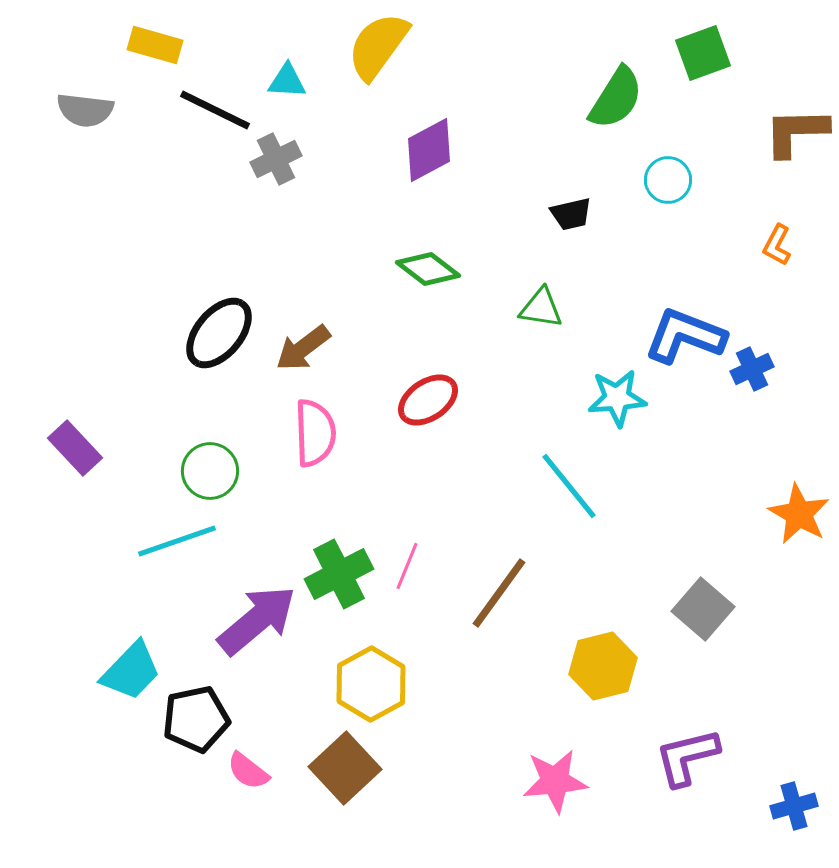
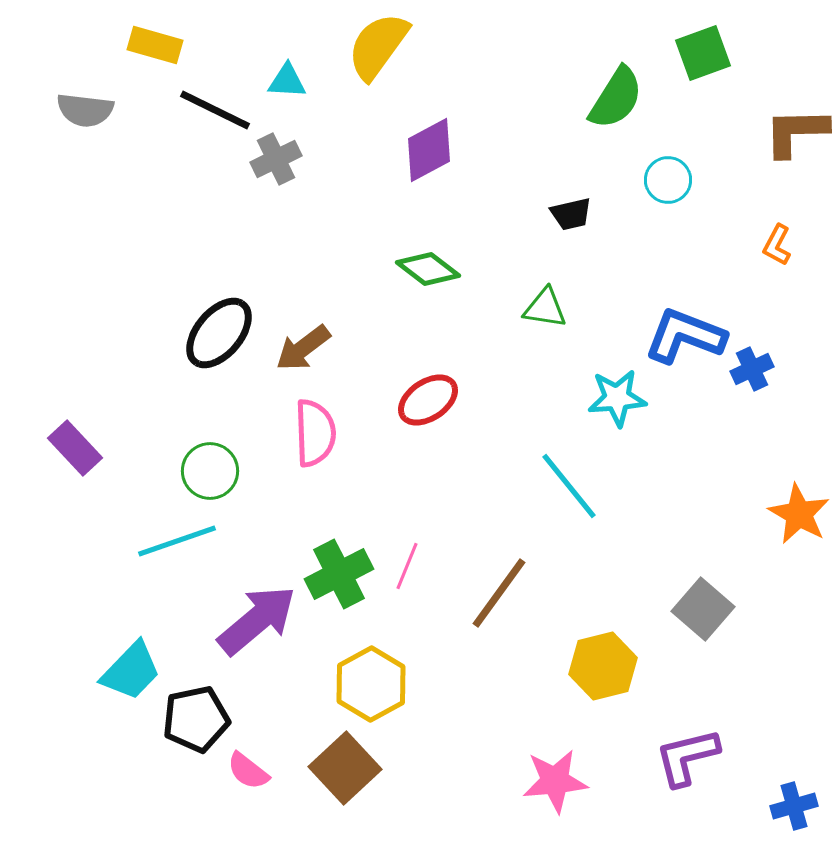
green triangle at (541, 308): moved 4 px right
